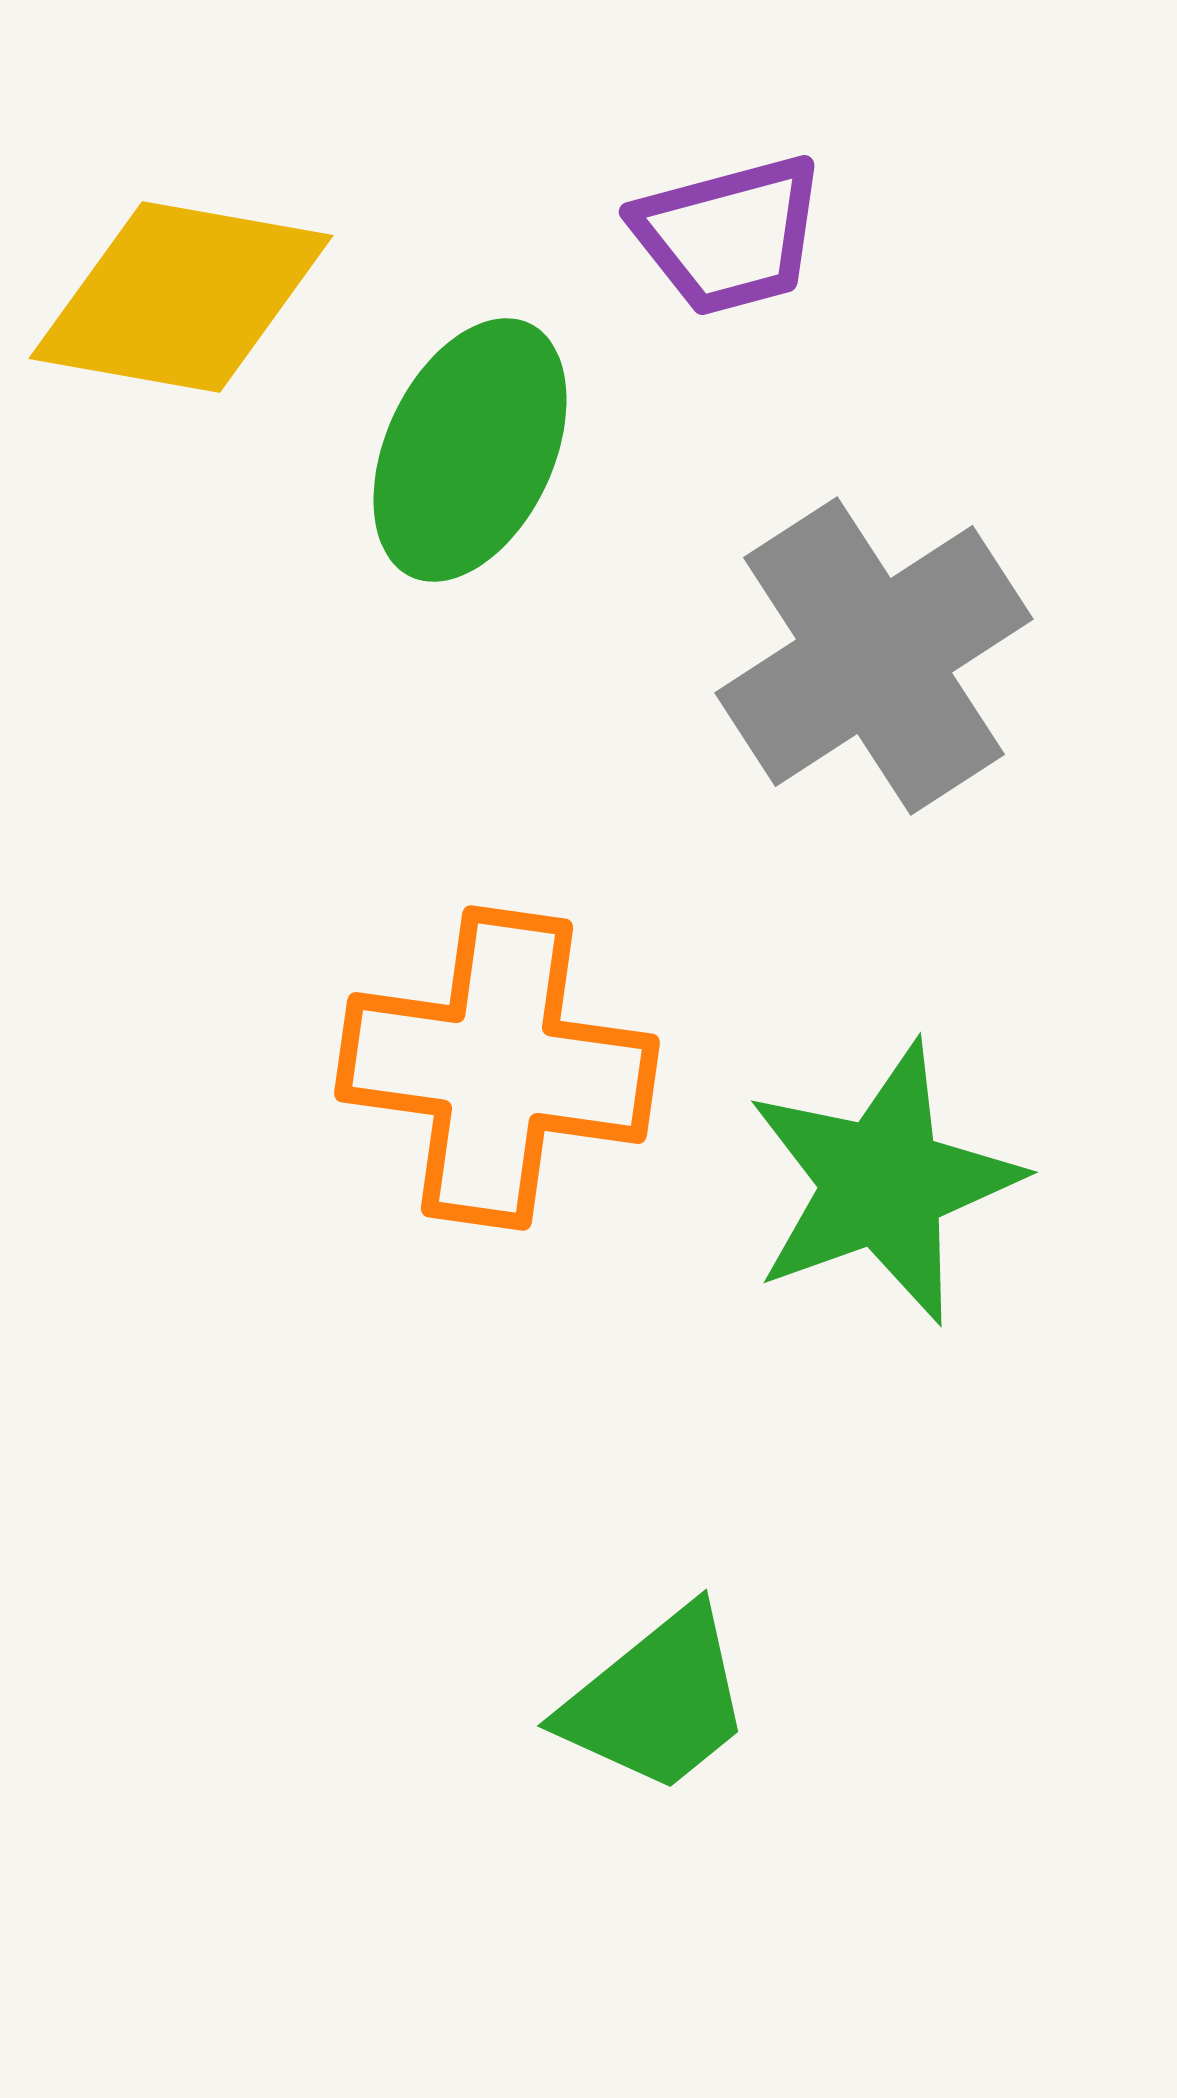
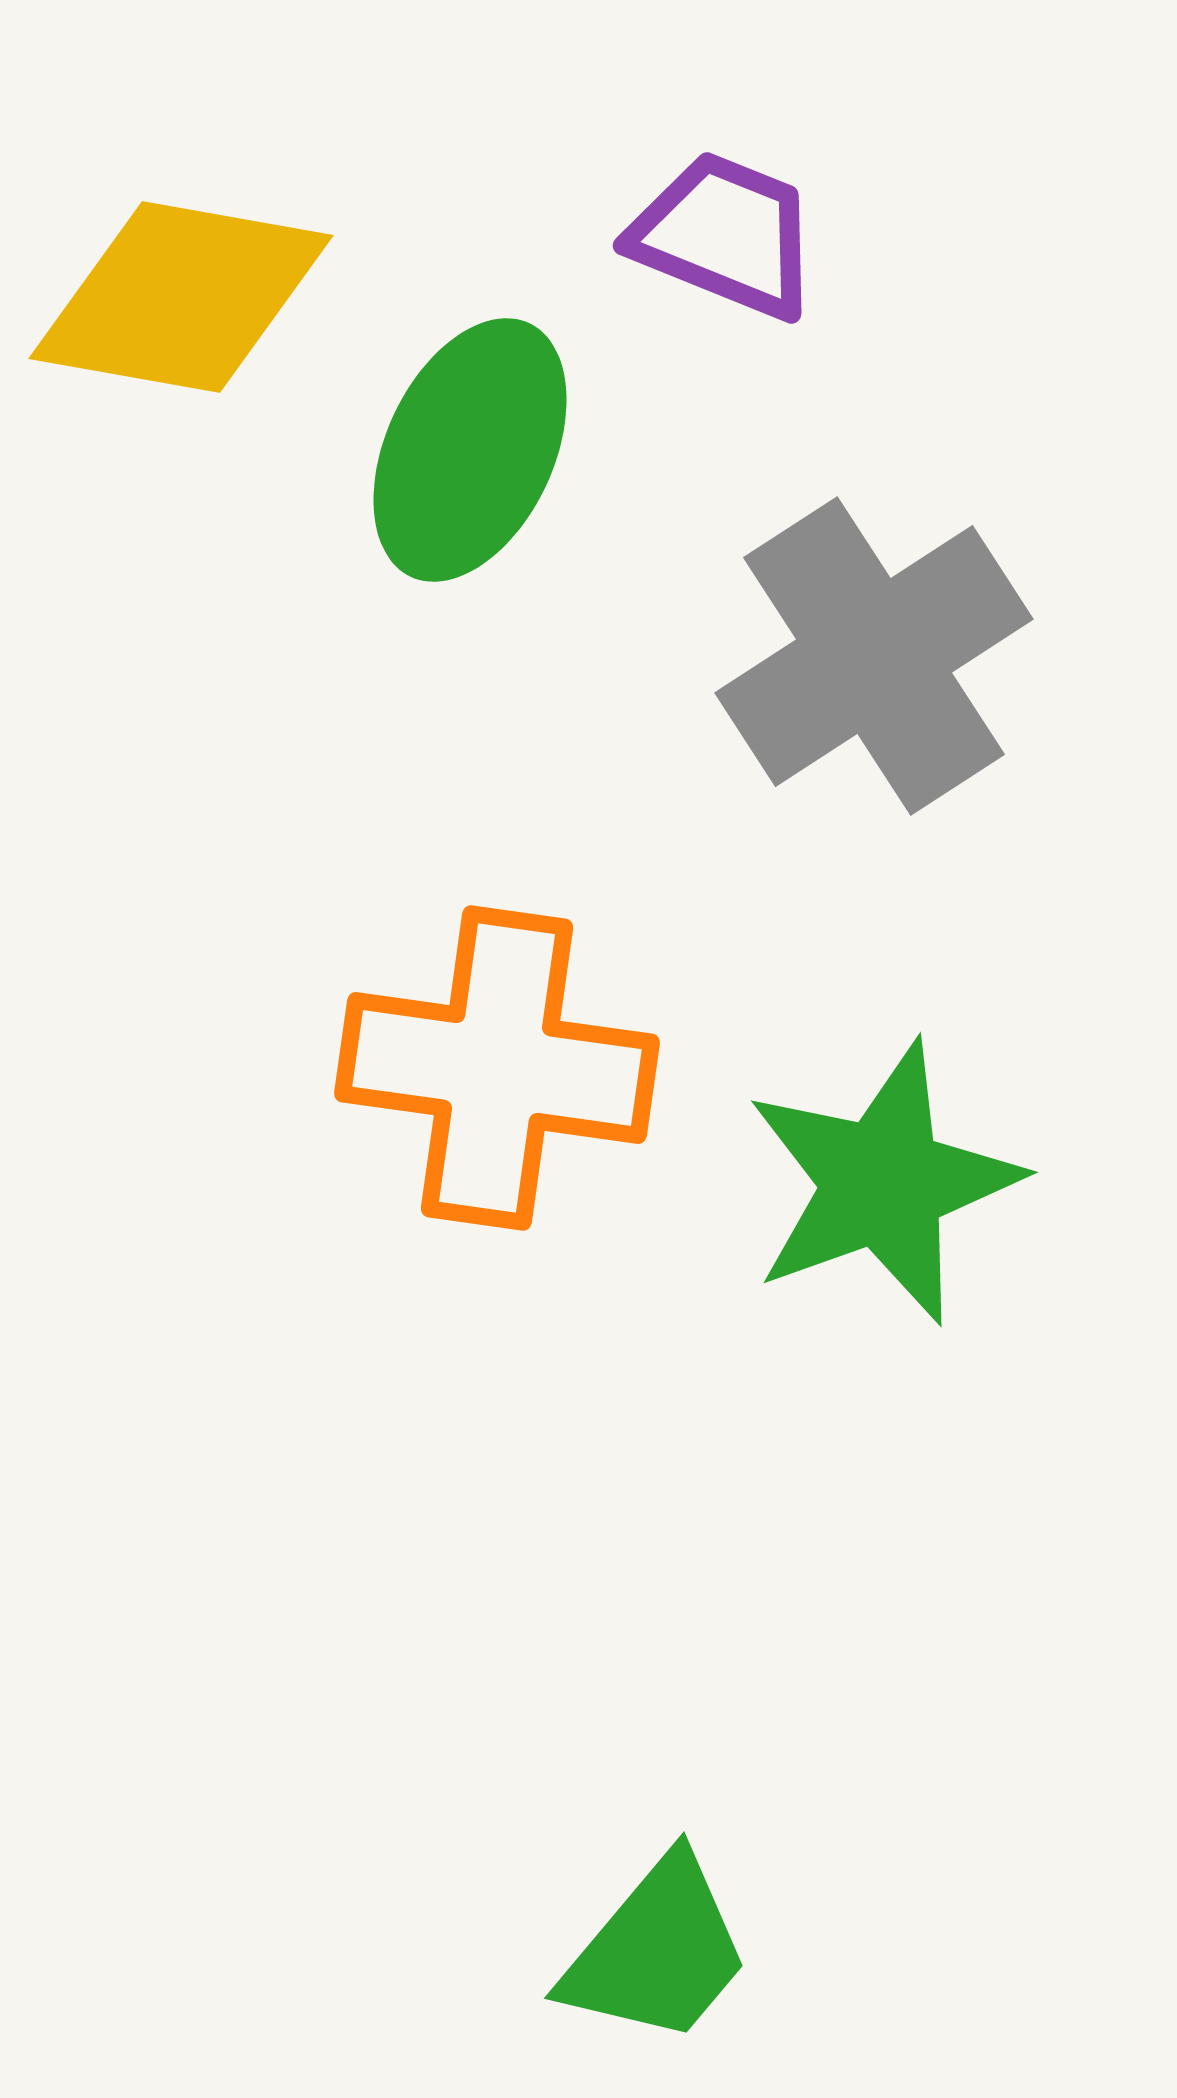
purple trapezoid: moved 4 px left; rotated 143 degrees counterclockwise
green trapezoid: moved 250 px down; rotated 11 degrees counterclockwise
